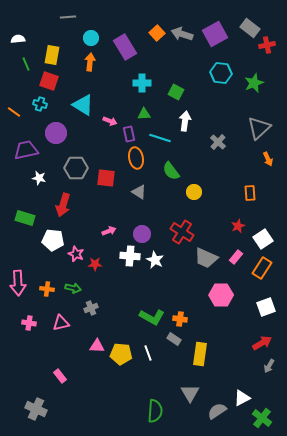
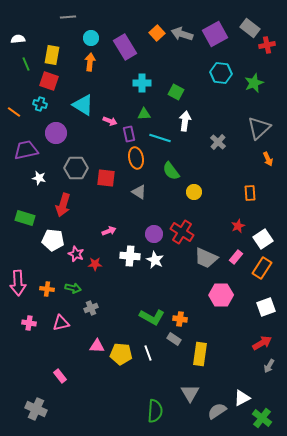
purple circle at (142, 234): moved 12 px right
